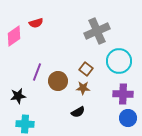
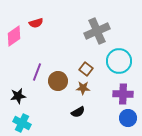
cyan cross: moved 3 px left, 1 px up; rotated 24 degrees clockwise
